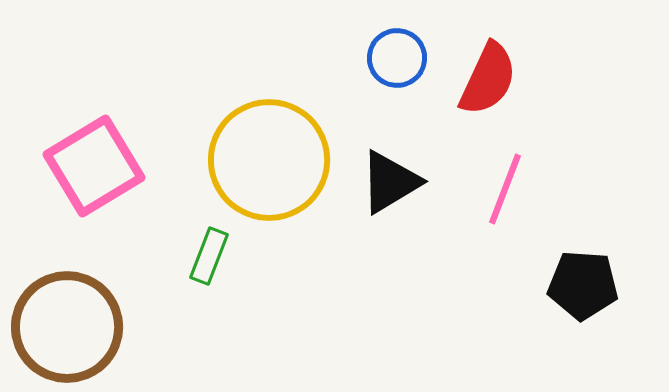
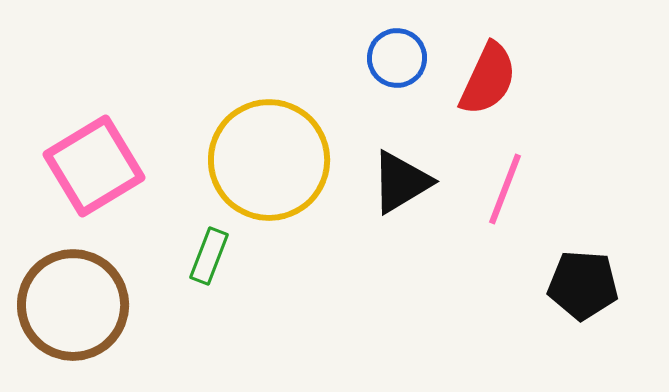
black triangle: moved 11 px right
brown circle: moved 6 px right, 22 px up
